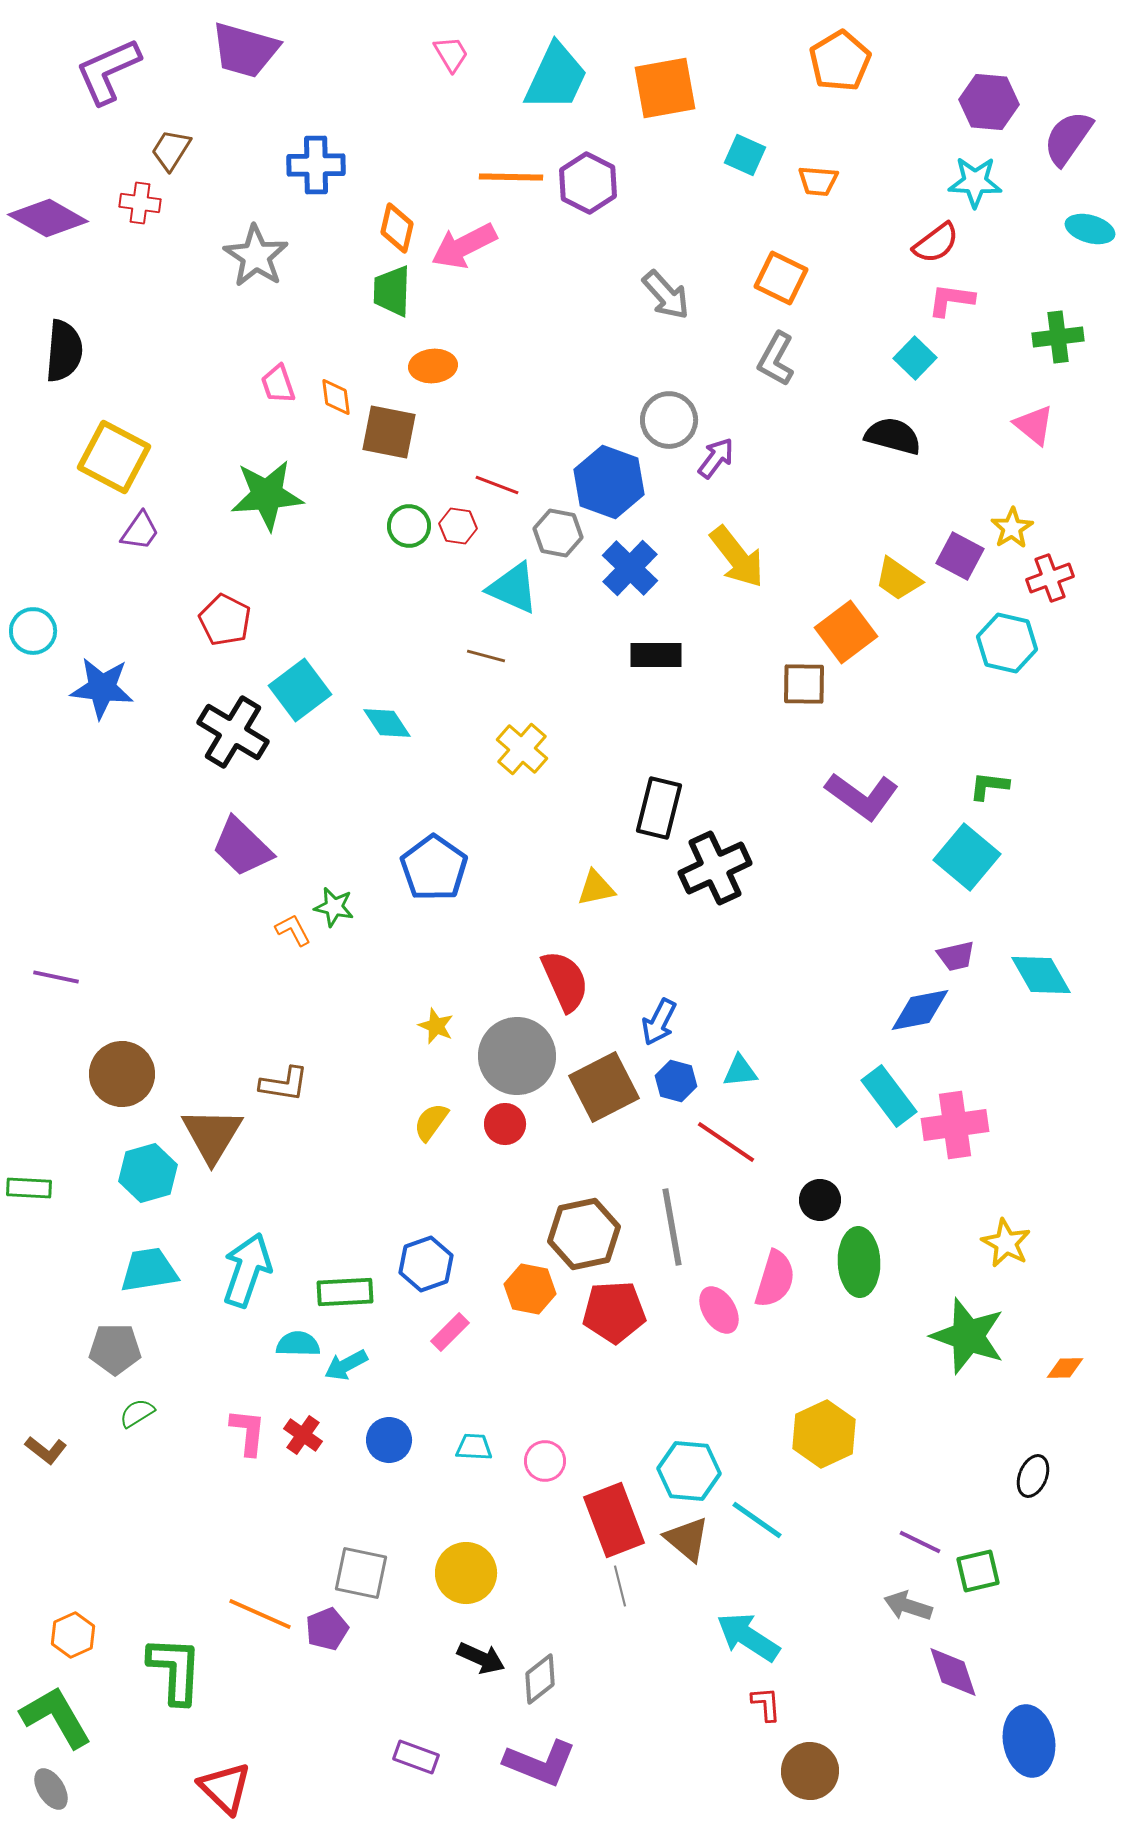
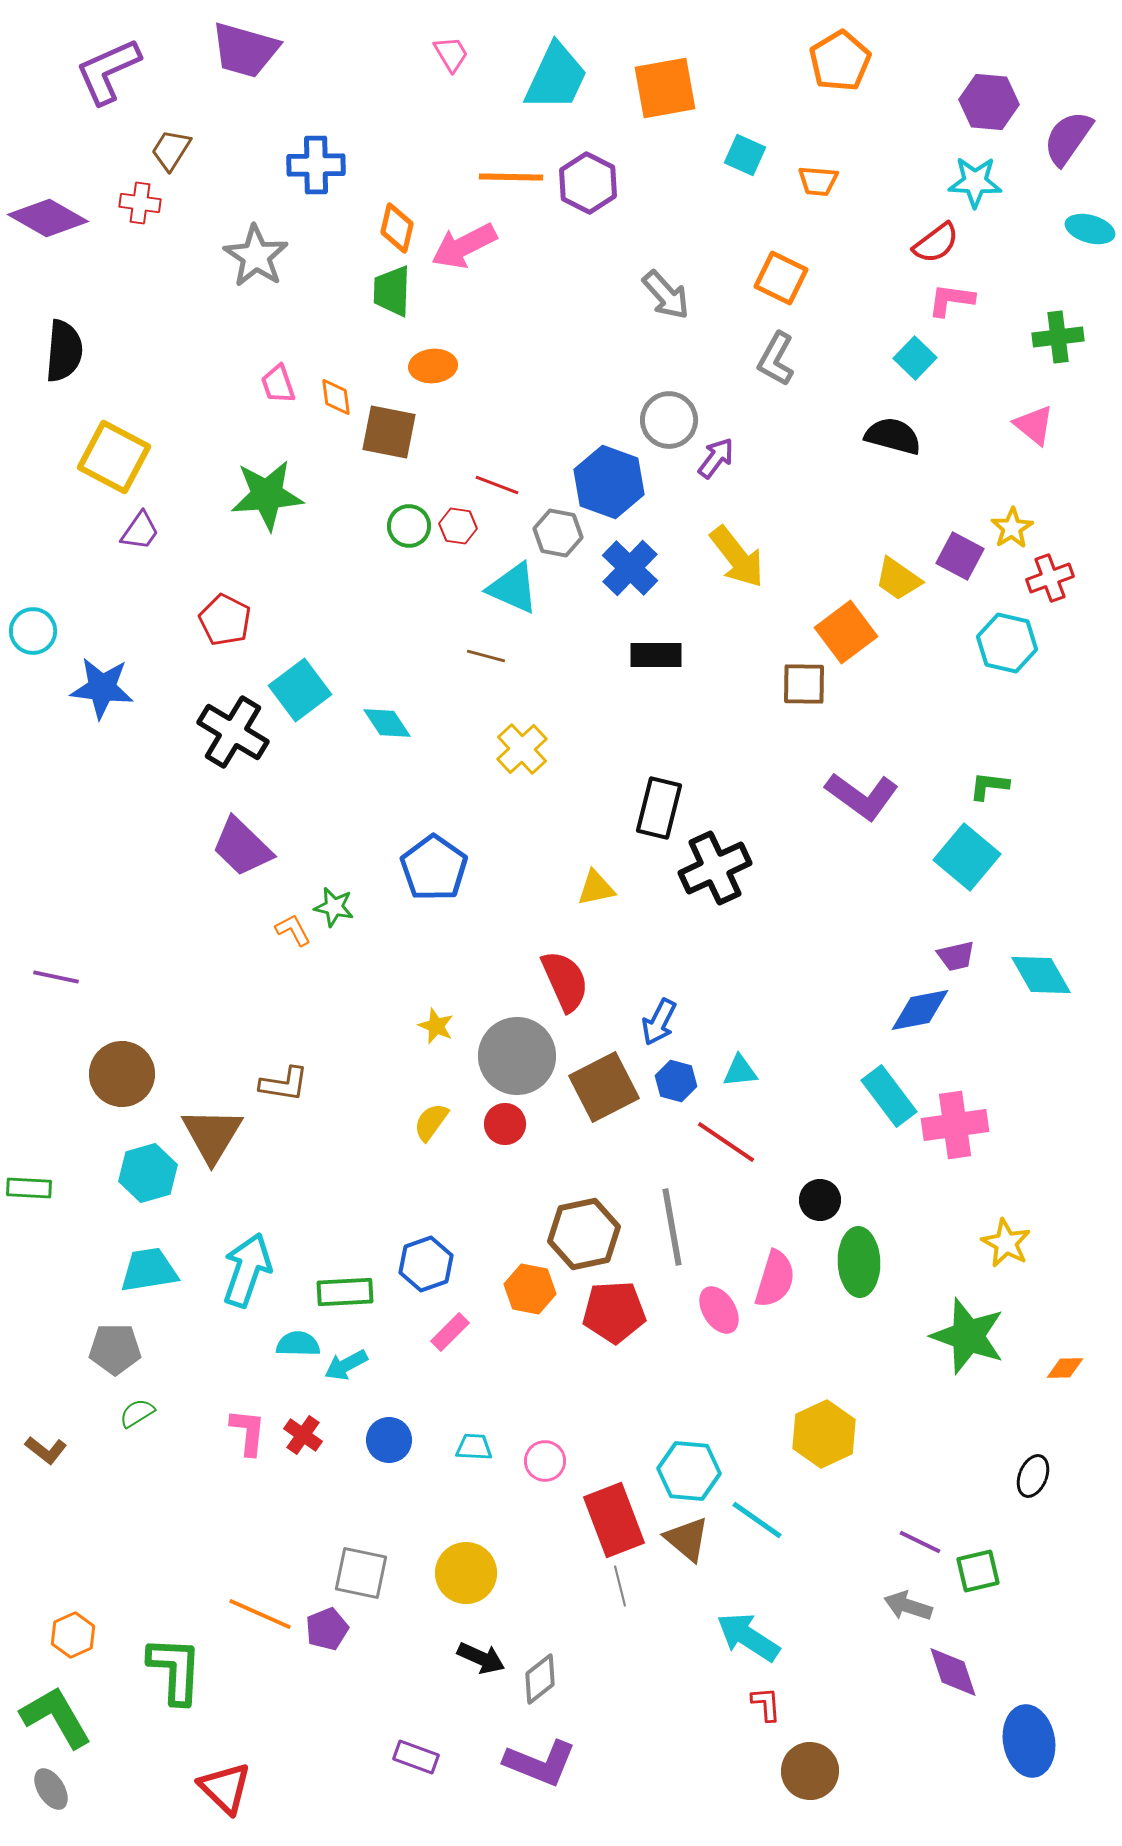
yellow cross at (522, 749): rotated 6 degrees clockwise
